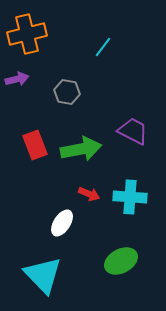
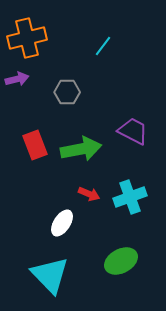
orange cross: moved 4 px down
cyan line: moved 1 px up
gray hexagon: rotated 10 degrees counterclockwise
cyan cross: rotated 24 degrees counterclockwise
cyan triangle: moved 7 px right
